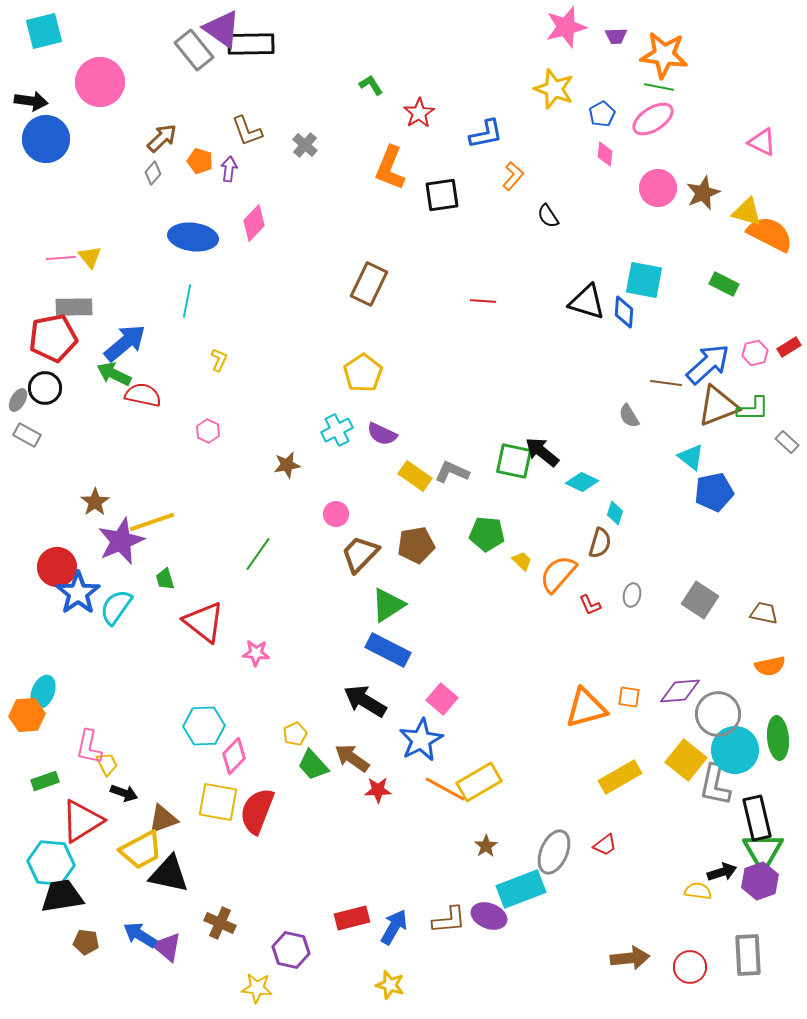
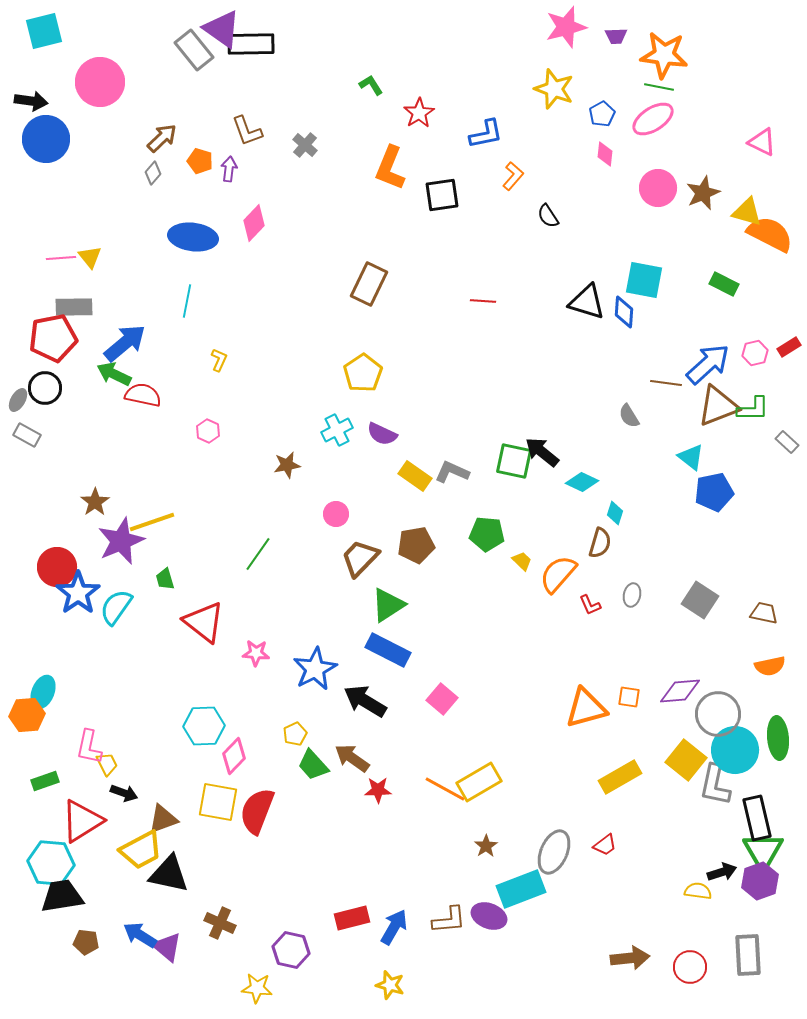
brown trapezoid at (360, 554): moved 4 px down
blue star at (421, 740): moved 106 px left, 71 px up
